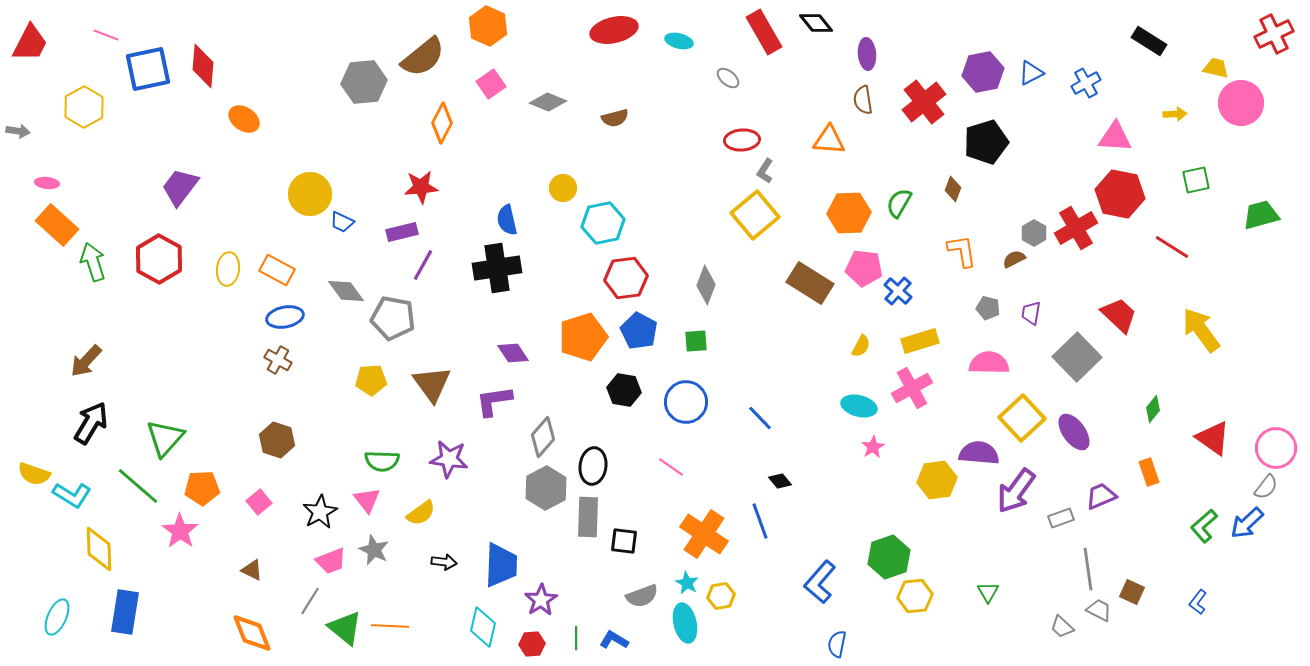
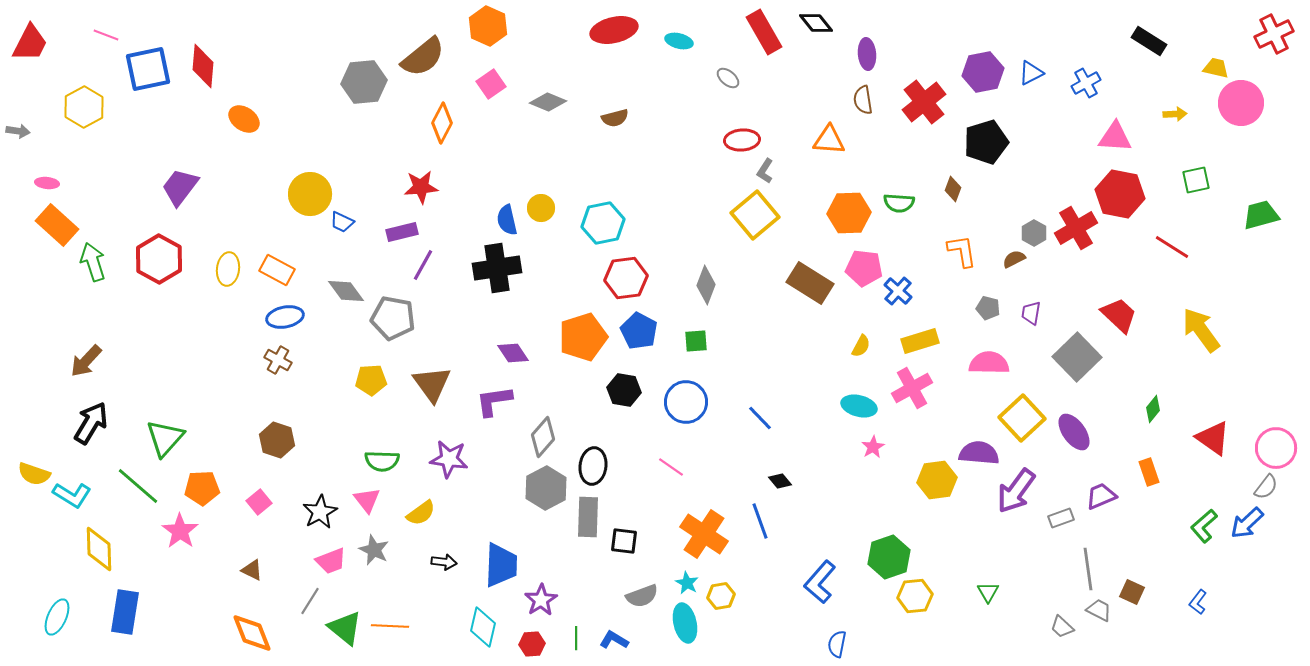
yellow circle at (563, 188): moved 22 px left, 20 px down
green semicircle at (899, 203): rotated 116 degrees counterclockwise
